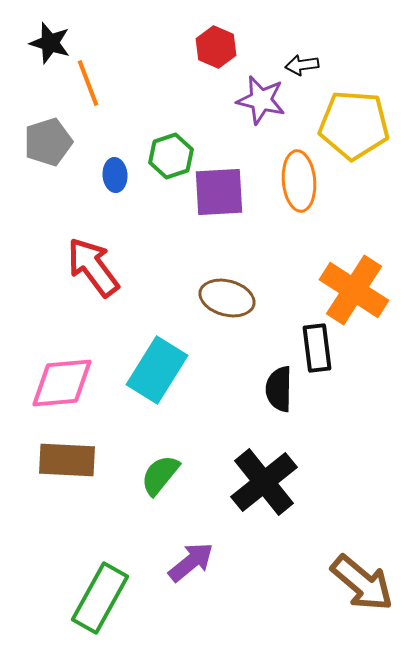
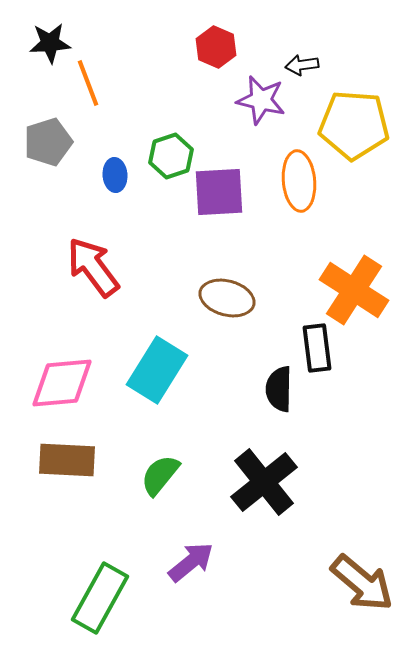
black star: rotated 21 degrees counterclockwise
